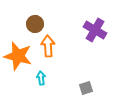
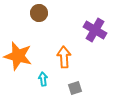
brown circle: moved 4 px right, 11 px up
orange arrow: moved 16 px right, 11 px down
cyan arrow: moved 2 px right, 1 px down
gray square: moved 11 px left
